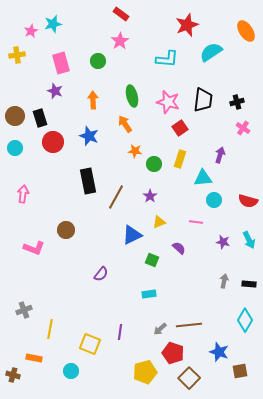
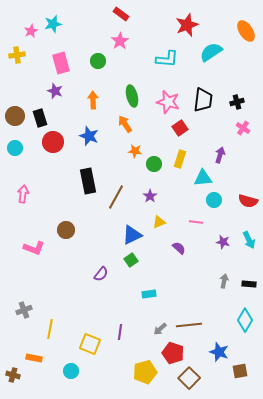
green square at (152, 260): moved 21 px left; rotated 32 degrees clockwise
